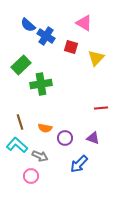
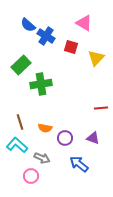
gray arrow: moved 2 px right, 2 px down
blue arrow: rotated 84 degrees clockwise
